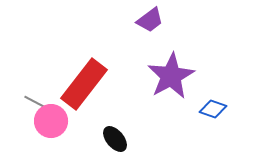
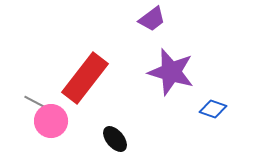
purple trapezoid: moved 2 px right, 1 px up
purple star: moved 4 px up; rotated 27 degrees counterclockwise
red rectangle: moved 1 px right, 6 px up
